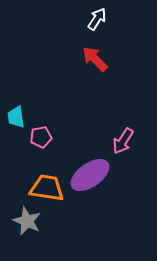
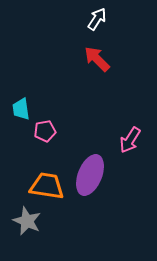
red arrow: moved 2 px right
cyan trapezoid: moved 5 px right, 8 px up
pink pentagon: moved 4 px right, 6 px up
pink arrow: moved 7 px right, 1 px up
purple ellipse: rotated 33 degrees counterclockwise
orange trapezoid: moved 2 px up
